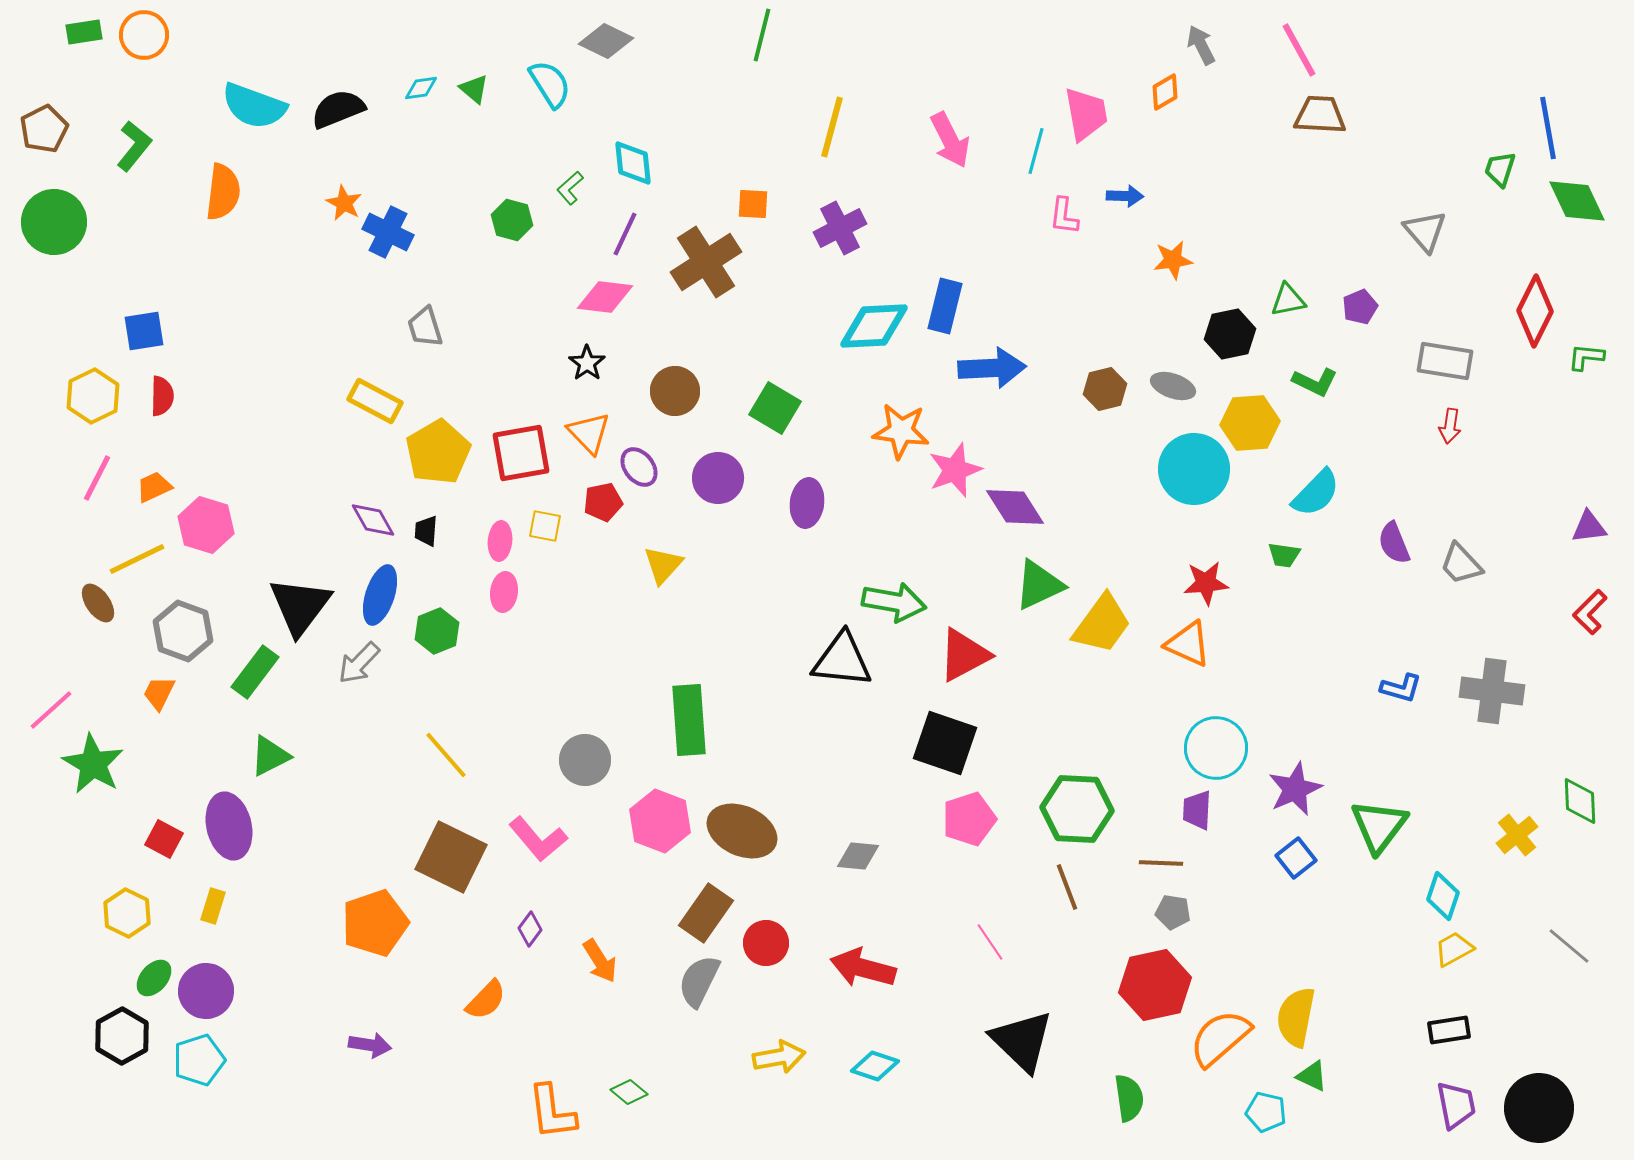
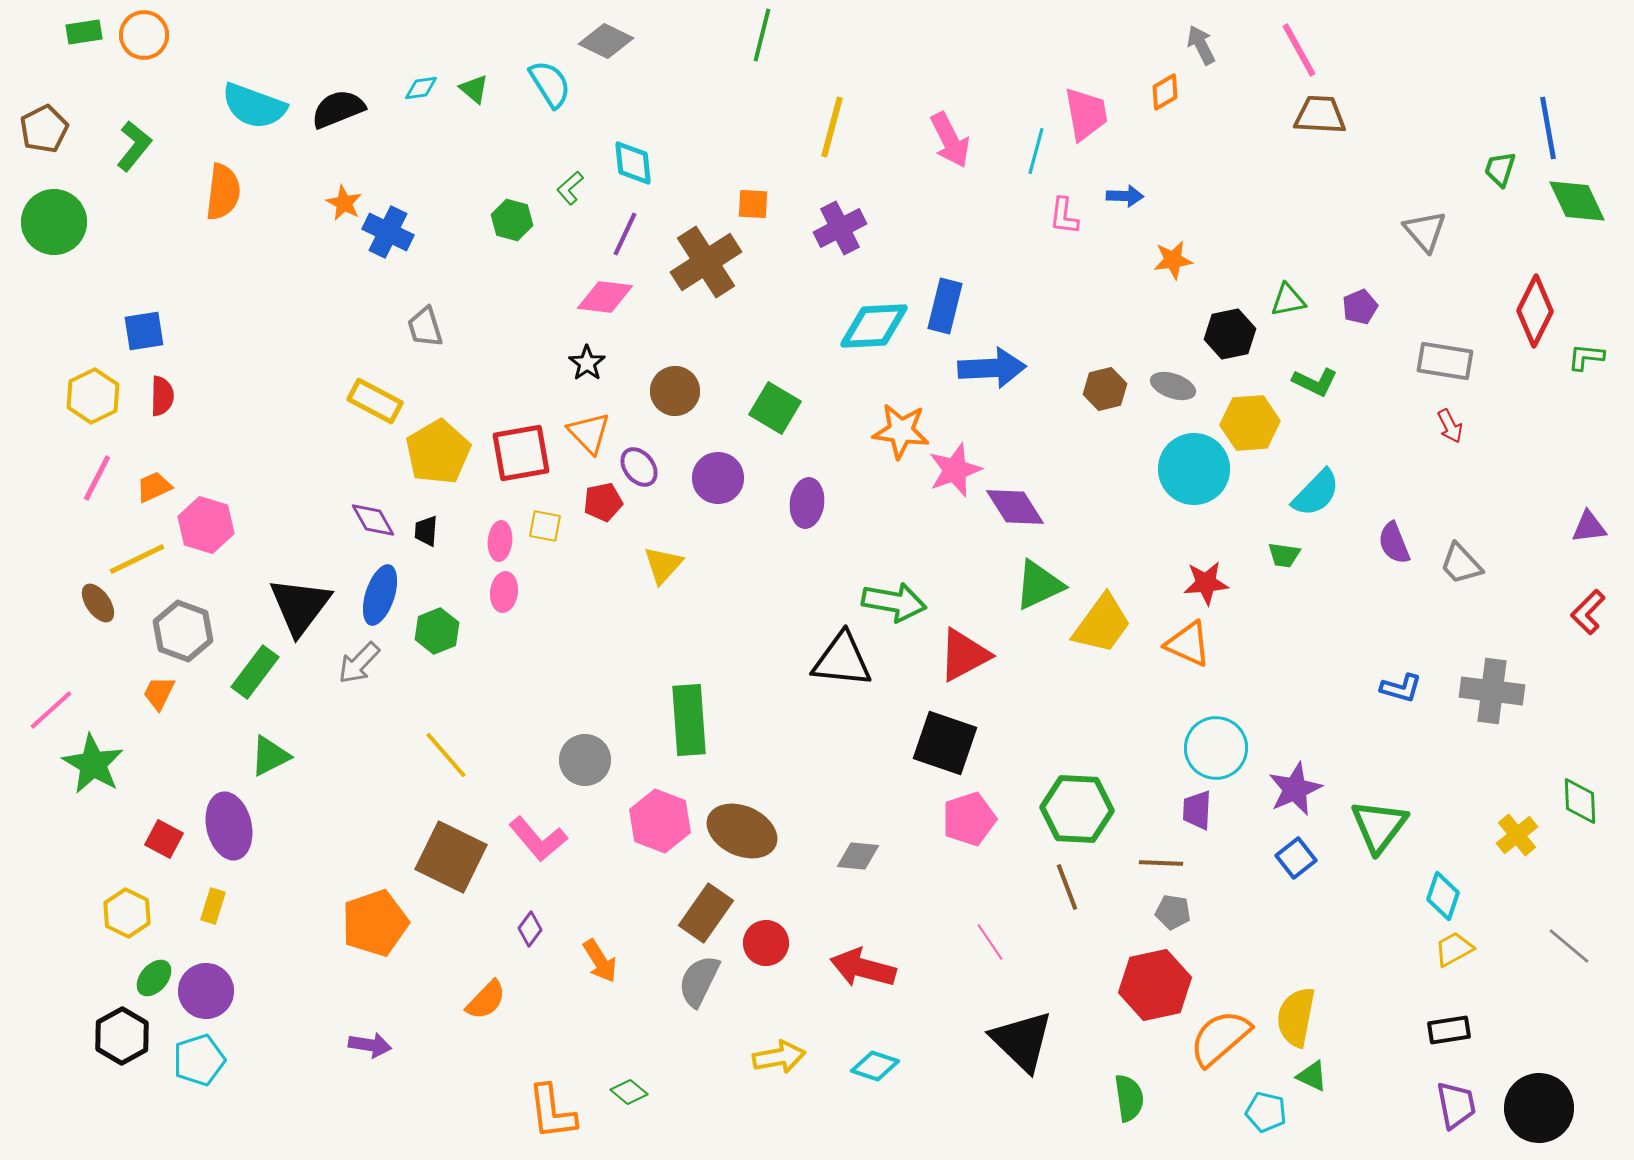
red arrow at (1450, 426): rotated 36 degrees counterclockwise
red L-shape at (1590, 612): moved 2 px left
